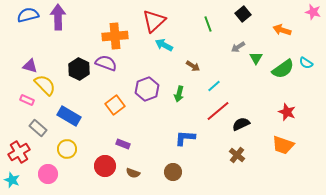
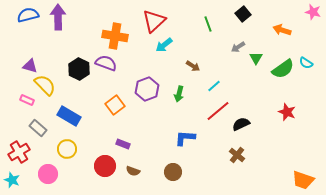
orange cross: rotated 15 degrees clockwise
cyan arrow: rotated 66 degrees counterclockwise
orange trapezoid: moved 20 px right, 35 px down
brown semicircle: moved 2 px up
